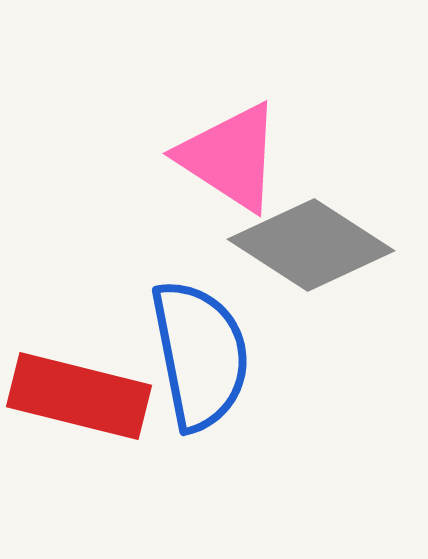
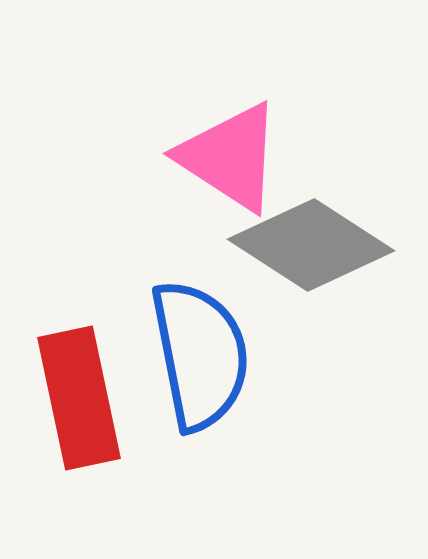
red rectangle: moved 2 px down; rotated 64 degrees clockwise
